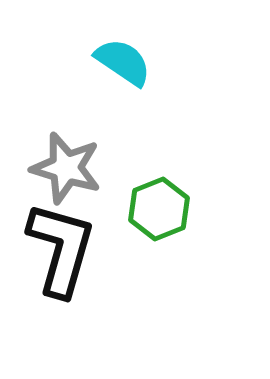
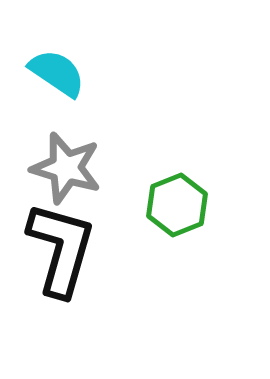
cyan semicircle: moved 66 px left, 11 px down
green hexagon: moved 18 px right, 4 px up
